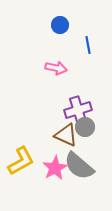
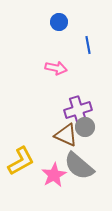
blue circle: moved 1 px left, 3 px up
pink star: moved 1 px left, 7 px down
